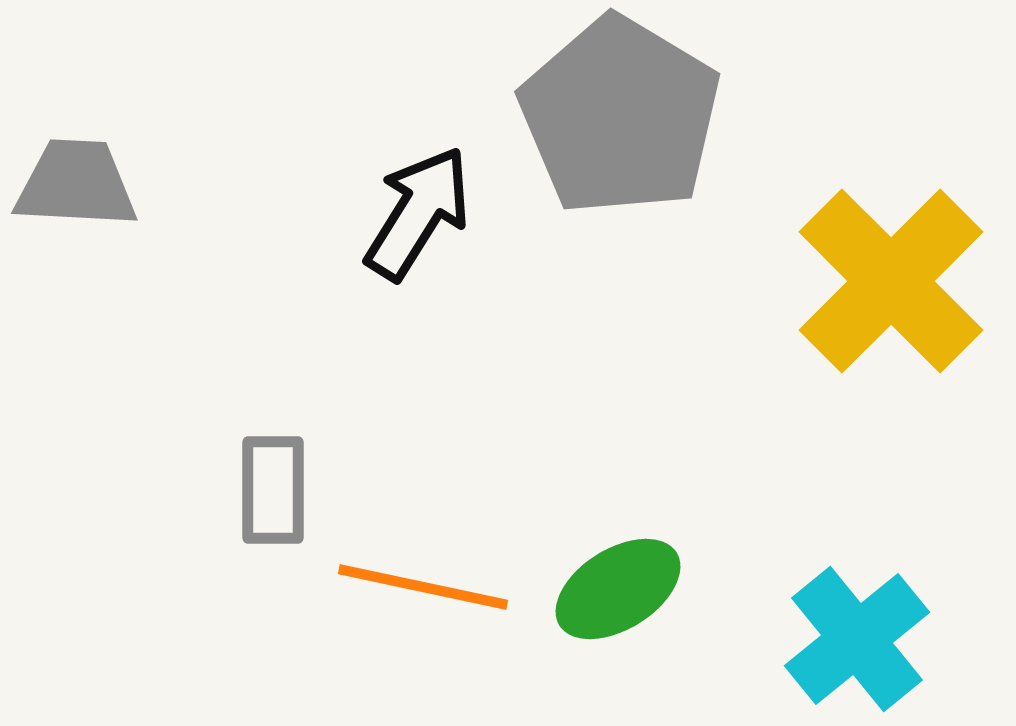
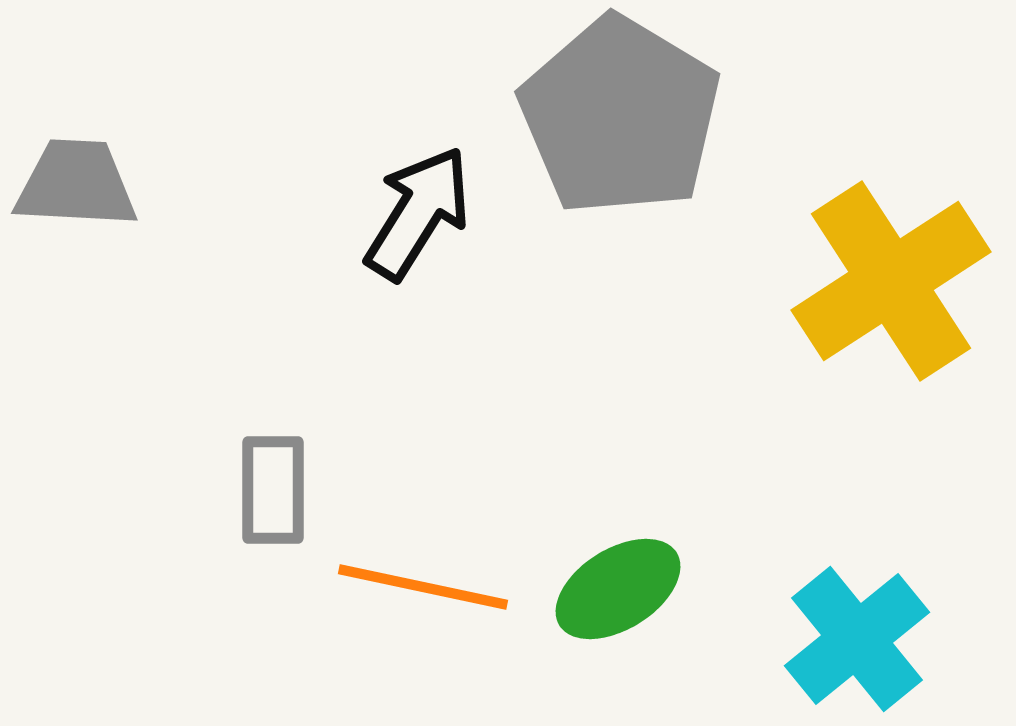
yellow cross: rotated 12 degrees clockwise
